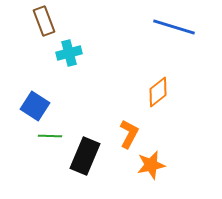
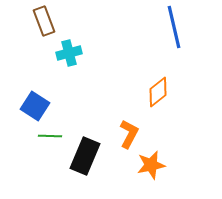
blue line: rotated 60 degrees clockwise
